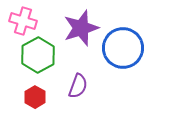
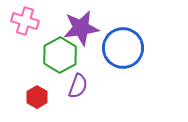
pink cross: moved 2 px right
purple star: rotated 9 degrees clockwise
green hexagon: moved 22 px right
red hexagon: moved 2 px right
